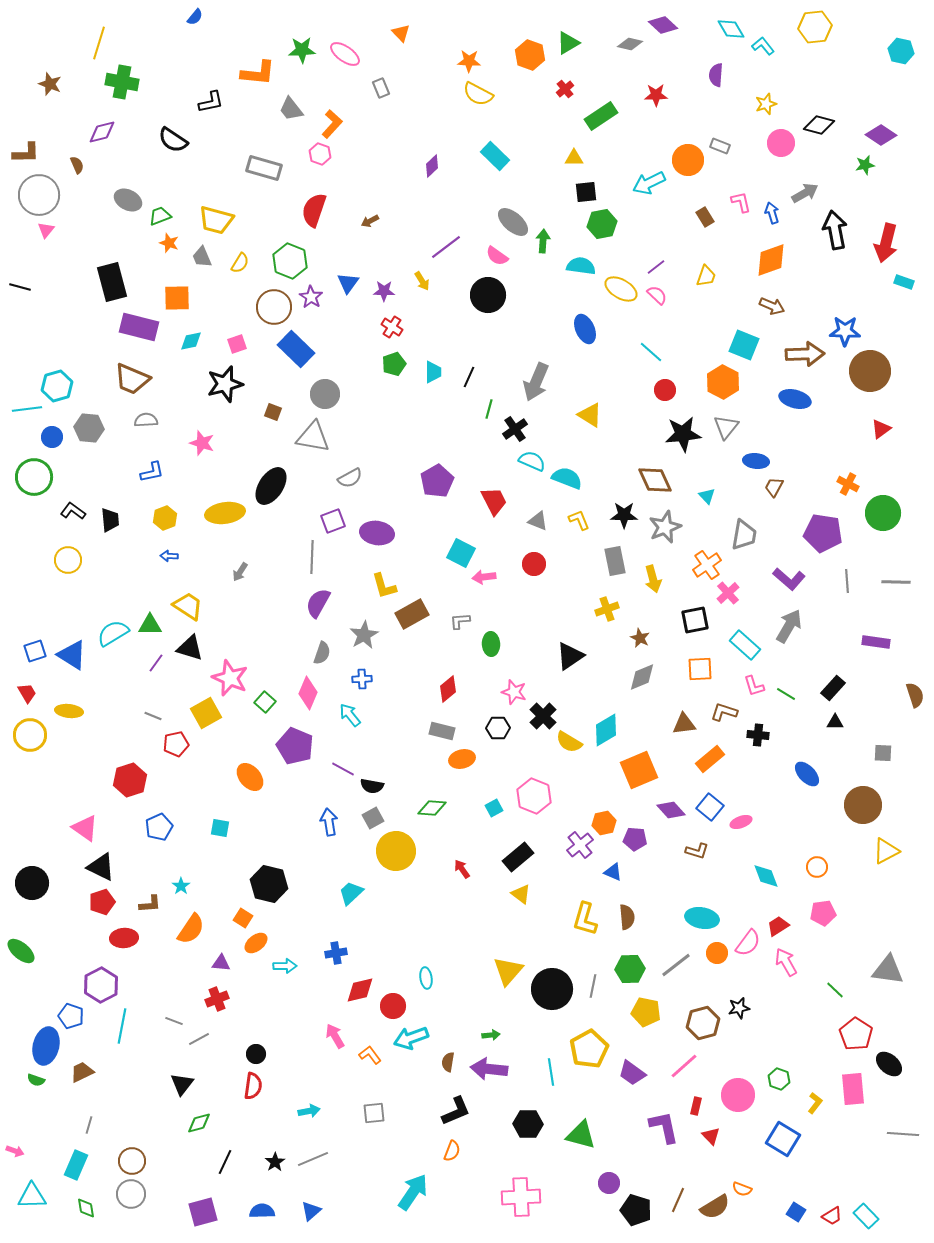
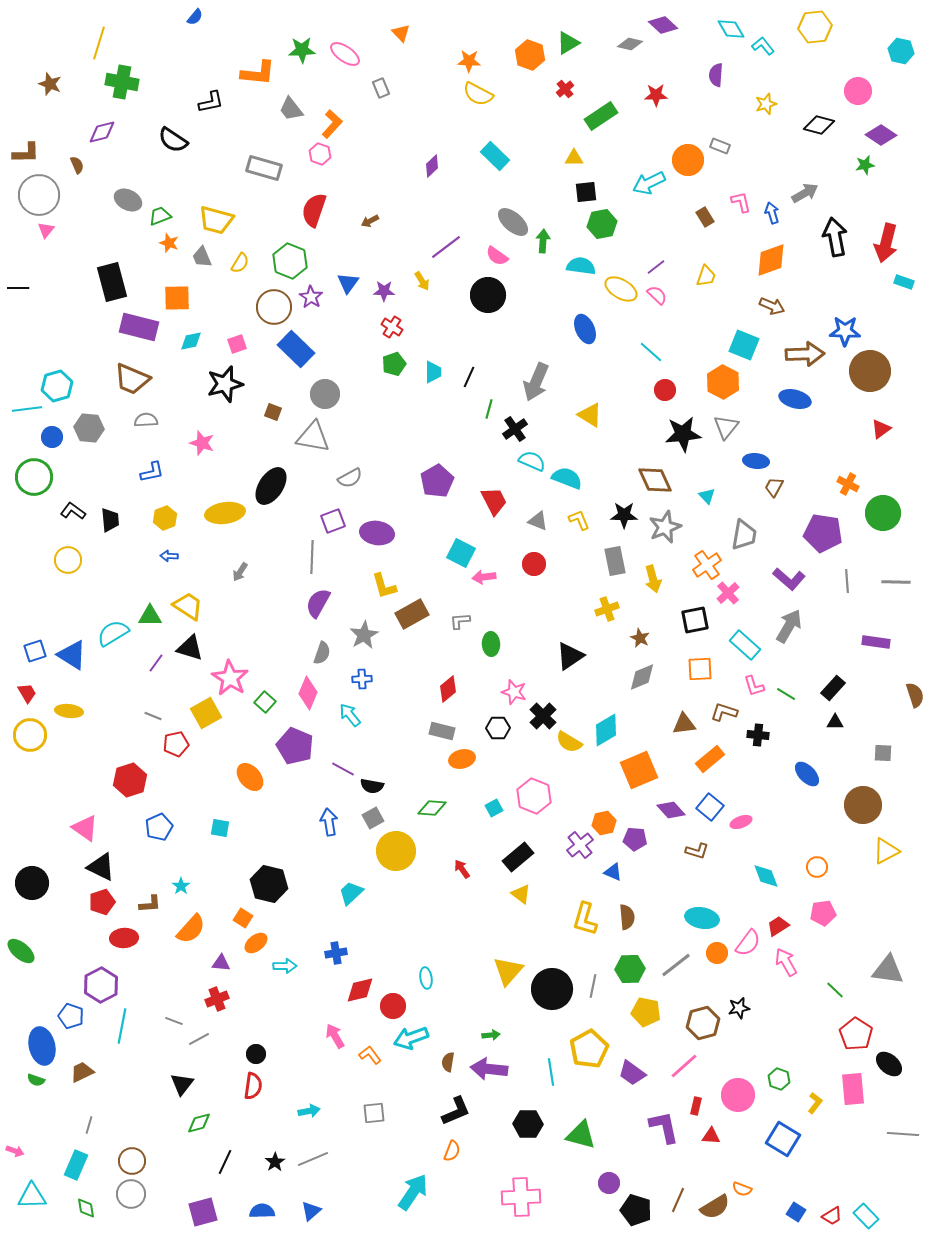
pink circle at (781, 143): moved 77 px right, 52 px up
black arrow at (835, 230): moved 7 px down
black line at (20, 287): moved 2 px left, 1 px down; rotated 15 degrees counterclockwise
green triangle at (150, 625): moved 9 px up
pink star at (230, 678): rotated 9 degrees clockwise
orange semicircle at (191, 929): rotated 8 degrees clockwise
blue ellipse at (46, 1046): moved 4 px left; rotated 27 degrees counterclockwise
red triangle at (711, 1136): rotated 42 degrees counterclockwise
